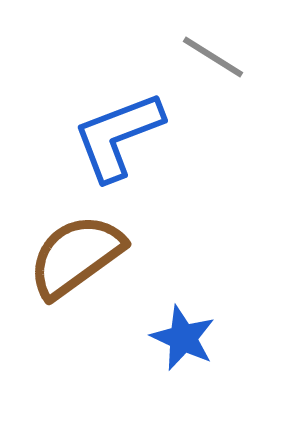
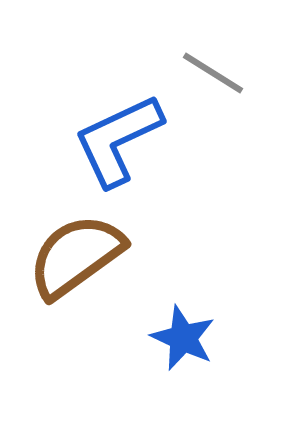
gray line: moved 16 px down
blue L-shape: moved 4 px down; rotated 4 degrees counterclockwise
